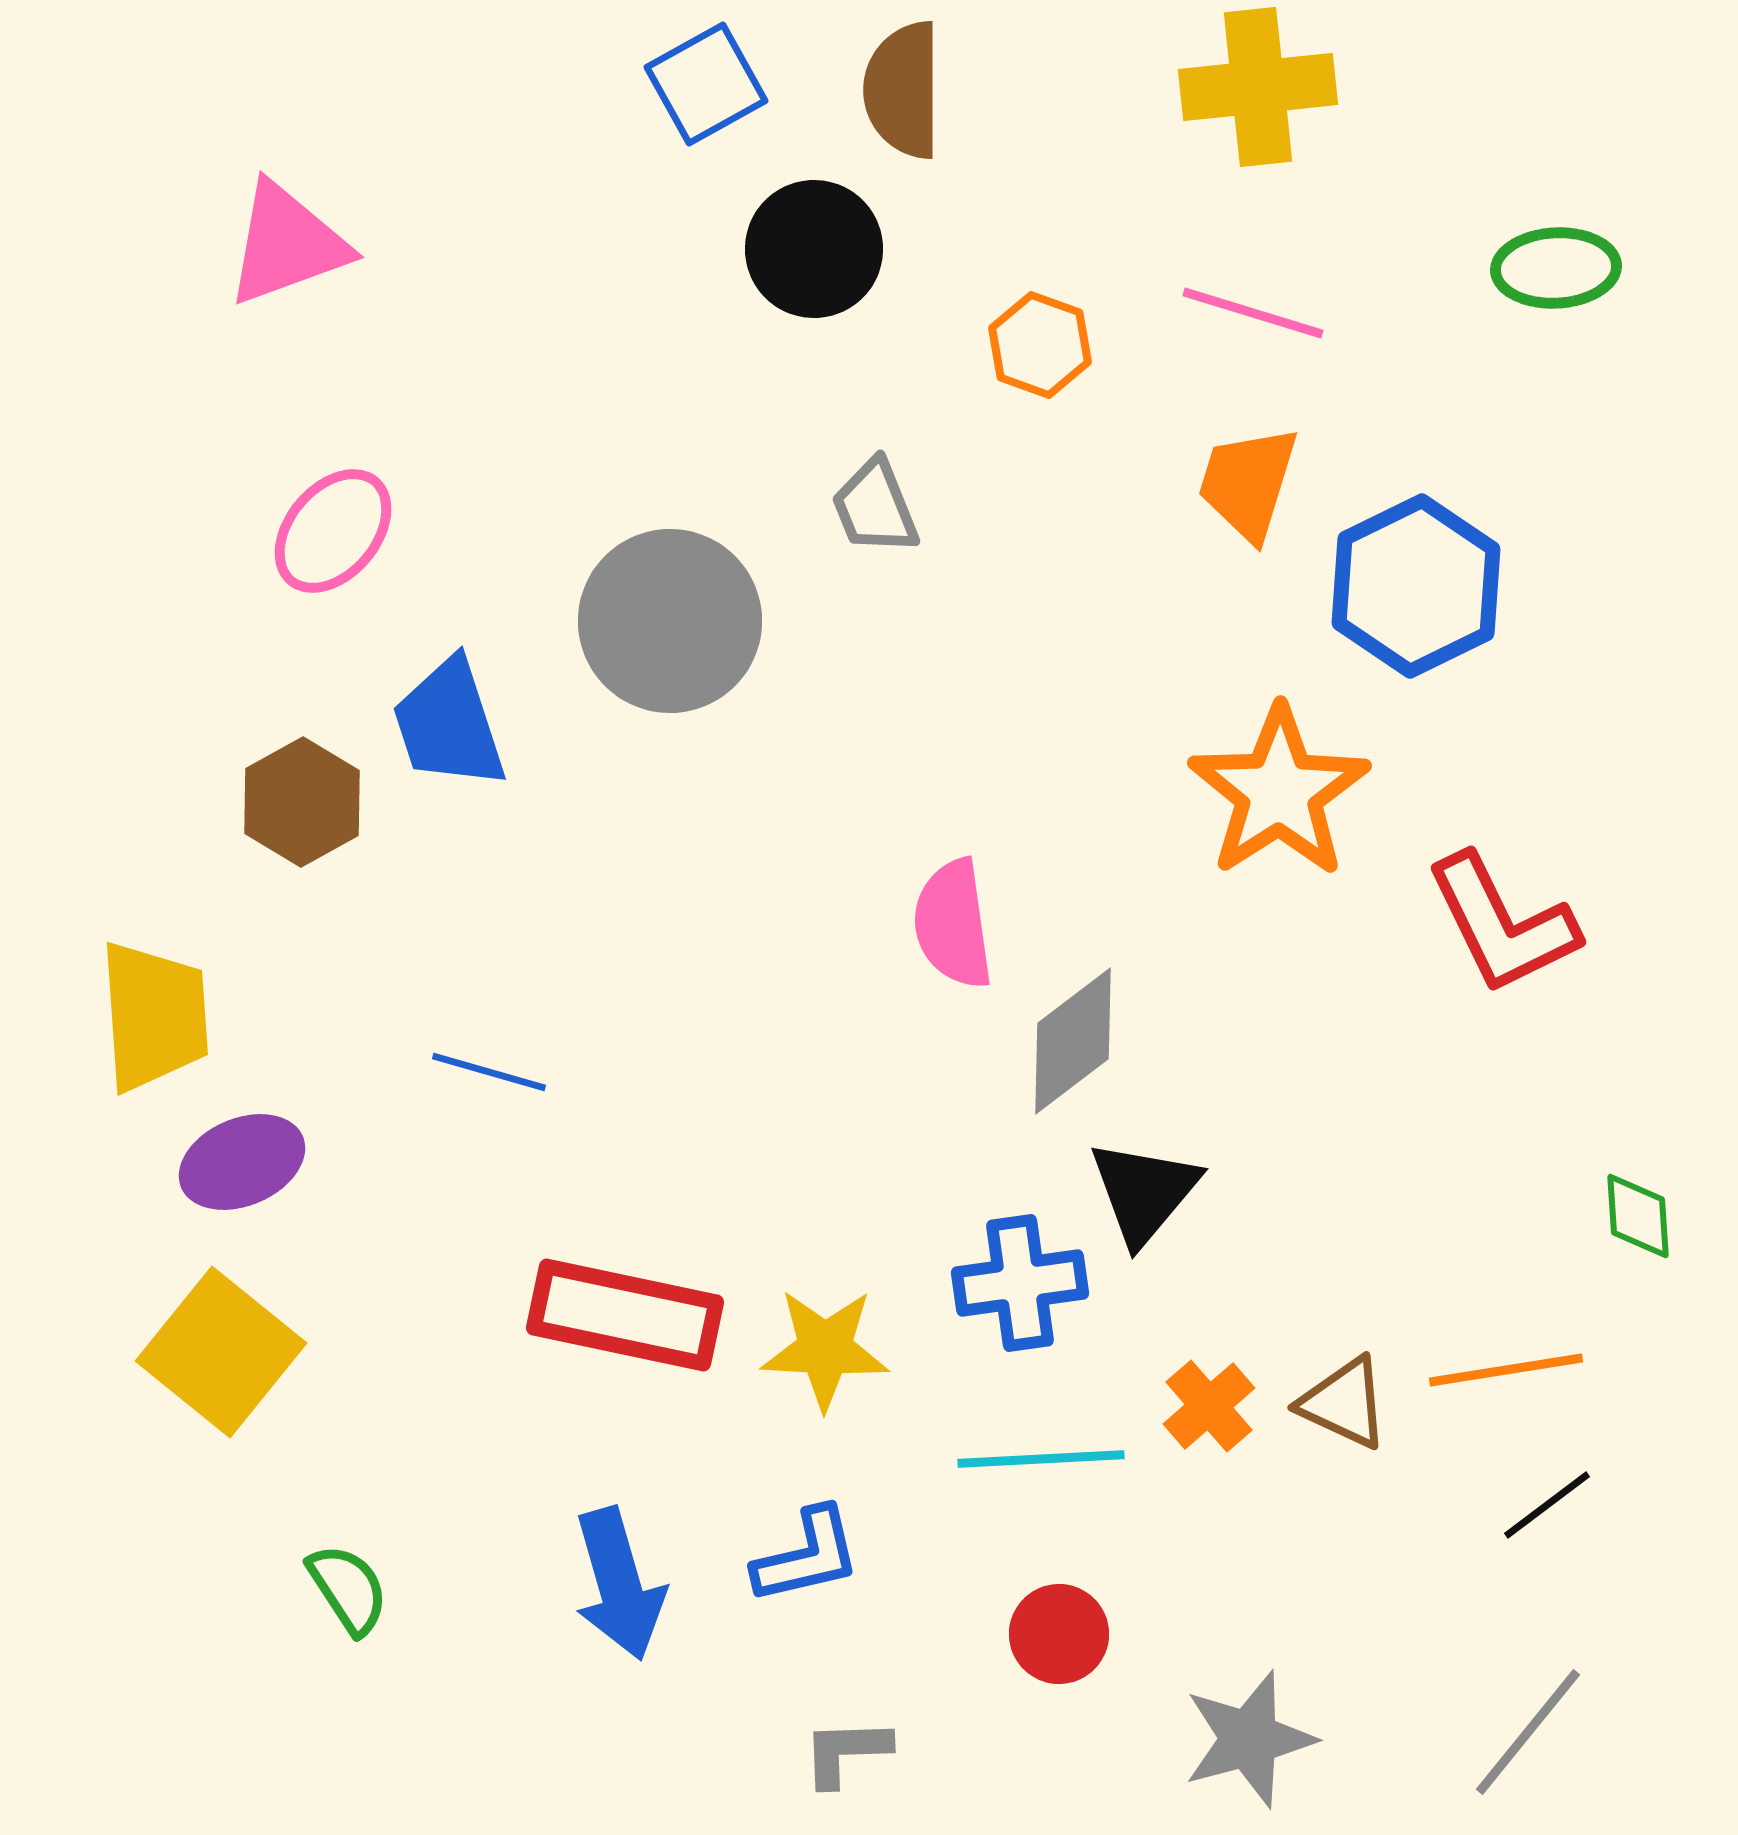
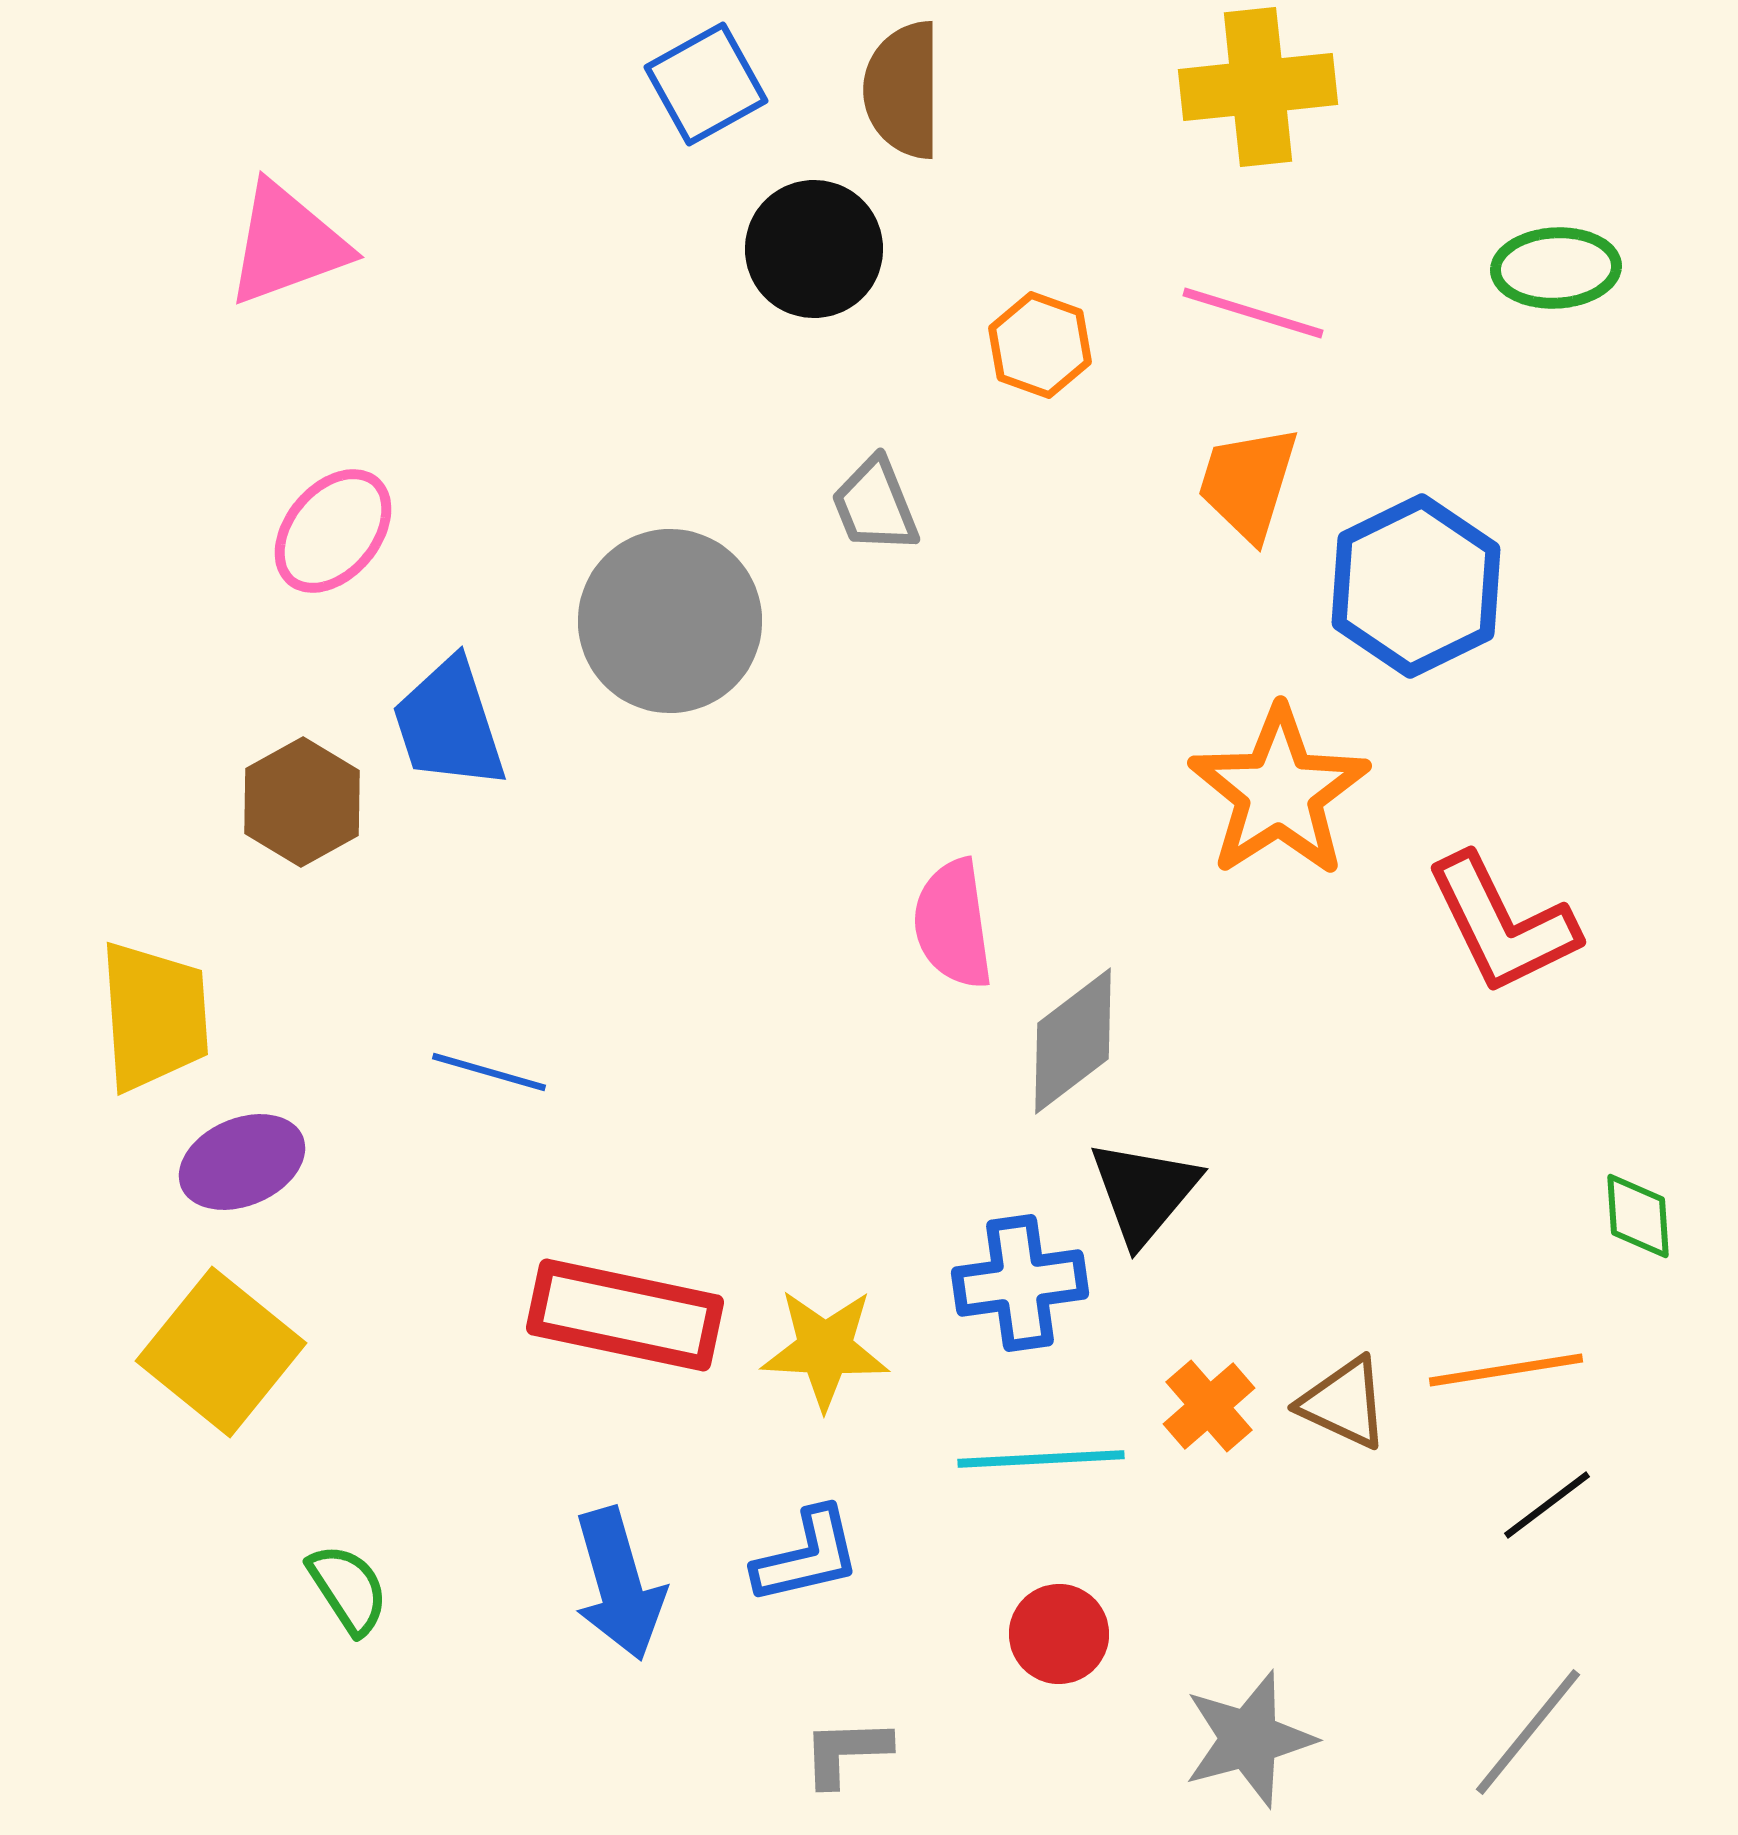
gray trapezoid: moved 2 px up
